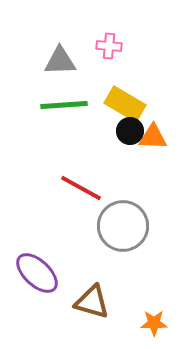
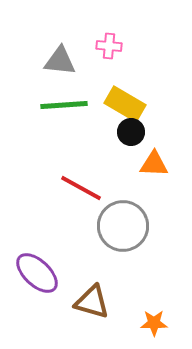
gray triangle: rotated 8 degrees clockwise
black circle: moved 1 px right, 1 px down
orange triangle: moved 1 px right, 27 px down
